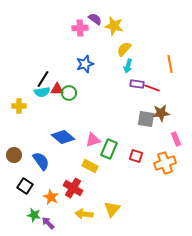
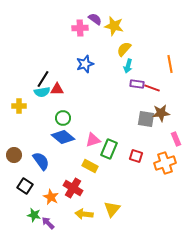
green circle: moved 6 px left, 25 px down
